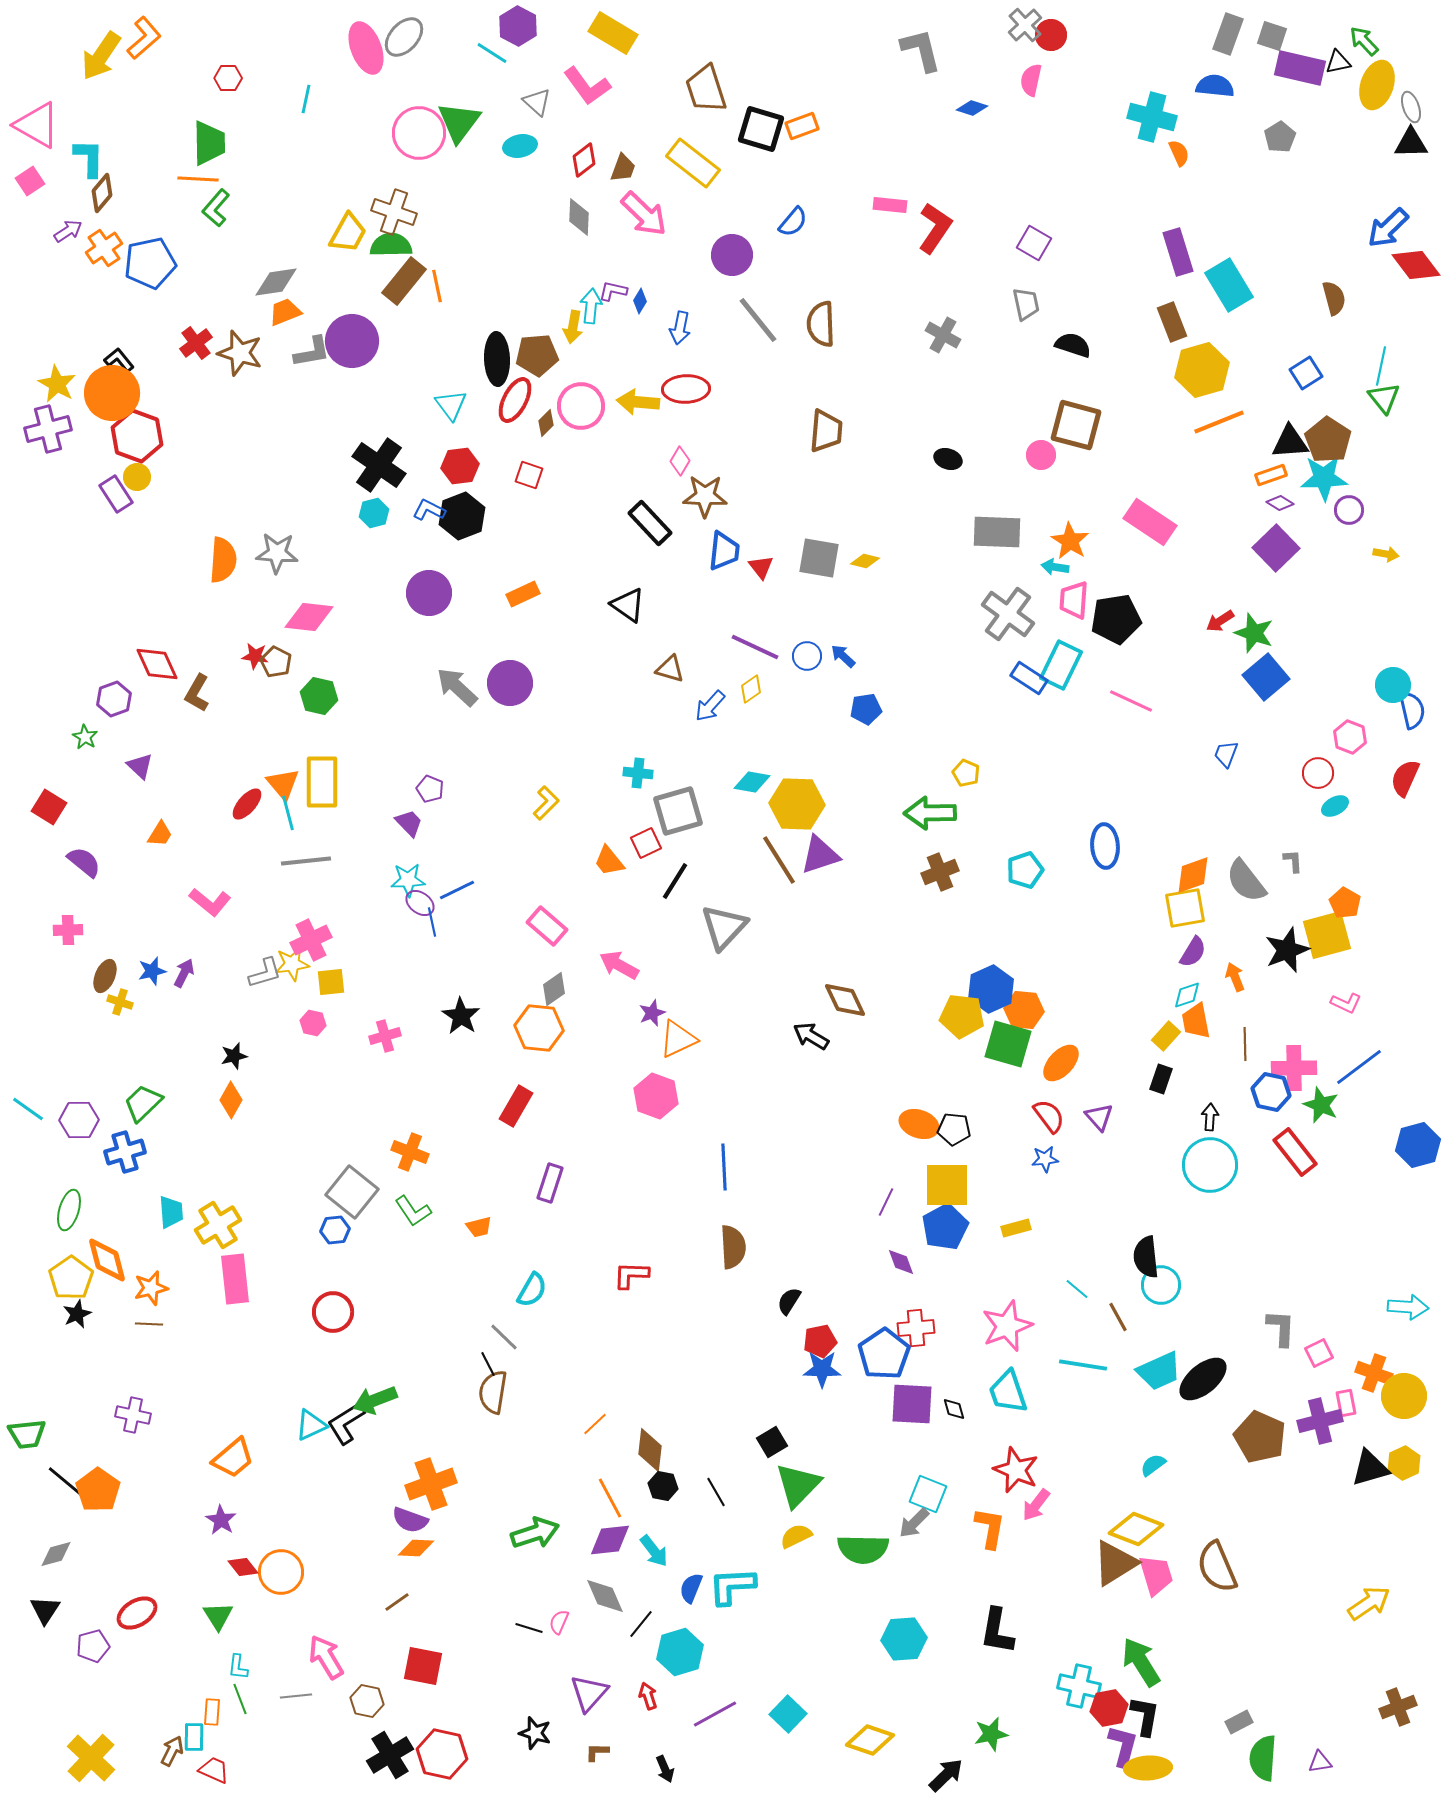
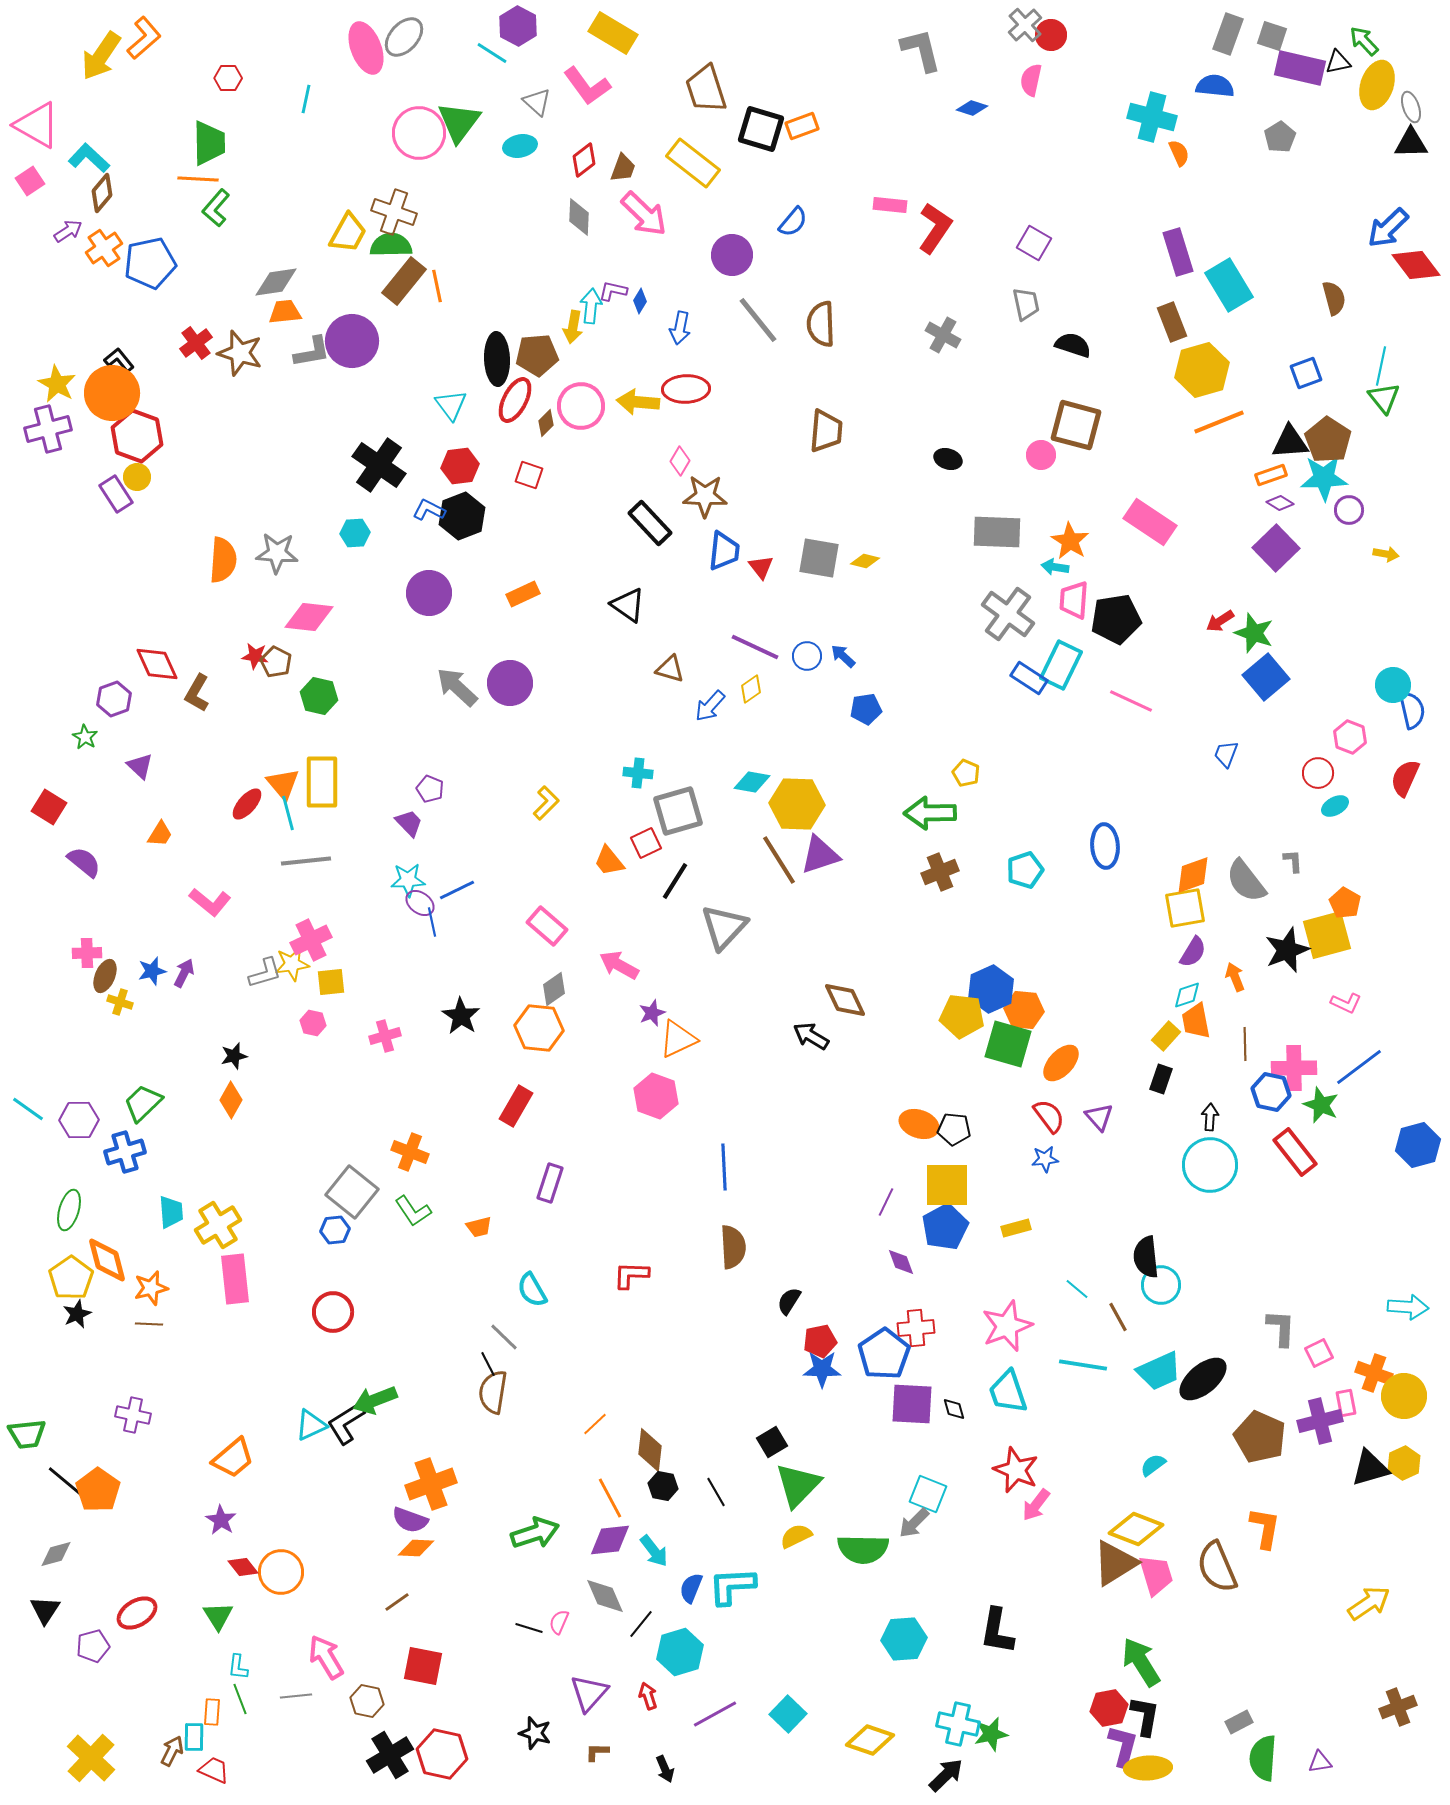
cyan L-shape at (89, 158): rotated 48 degrees counterclockwise
orange trapezoid at (285, 312): rotated 16 degrees clockwise
blue square at (1306, 373): rotated 12 degrees clockwise
cyan hexagon at (374, 513): moved 19 px left, 20 px down; rotated 12 degrees clockwise
pink cross at (68, 930): moved 19 px right, 23 px down
cyan semicircle at (532, 1290): rotated 120 degrees clockwise
orange L-shape at (990, 1528): moved 275 px right
cyan cross at (1079, 1686): moved 121 px left, 38 px down
